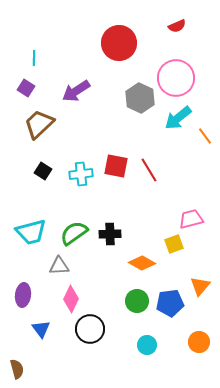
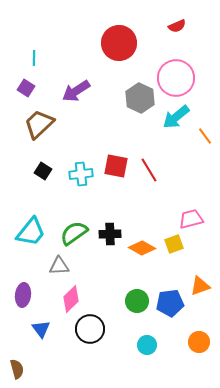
cyan arrow: moved 2 px left, 1 px up
cyan trapezoid: rotated 36 degrees counterclockwise
orange diamond: moved 15 px up
orange triangle: rotated 30 degrees clockwise
pink diamond: rotated 20 degrees clockwise
